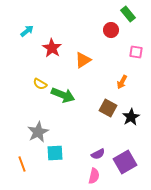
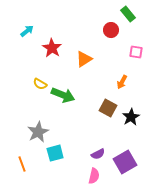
orange triangle: moved 1 px right, 1 px up
cyan square: rotated 12 degrees counterclockwise
